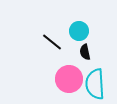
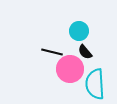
black line: moved 10 px down; rotated 25 degrees counterclockwise
black semicircle: rotated 28 degrees counterclockwise
pink circle: moved 1 px right, 10 px up
